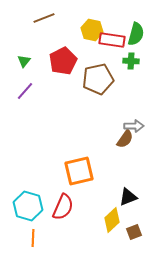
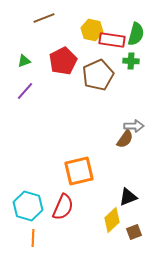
green triangle: rotated 32 degrees clockwise
brown pentagon: moved 4 px up; rotated 12 degrees counterclockwise
